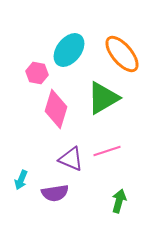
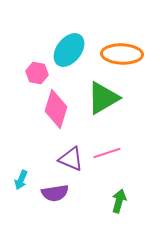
orange ellipse: rotated 48 degrees counterclockwise
pink line: moved 2 px down
